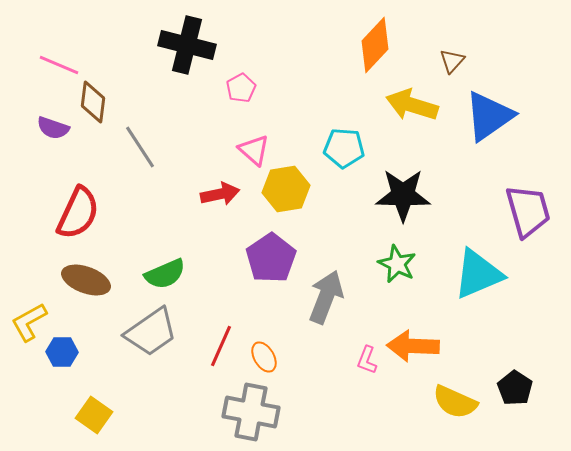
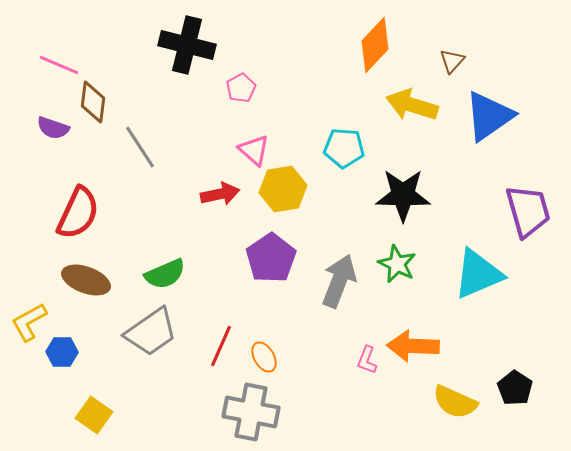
yellow hexagon: moved 3 px left
gray arrow: moved 13 px right, 16 px up
